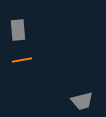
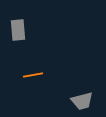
orange line: moved 11 px right, 15 px down
